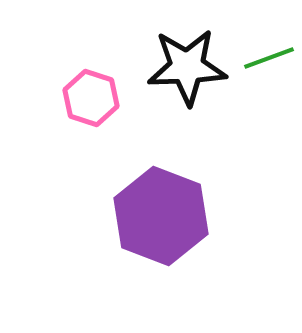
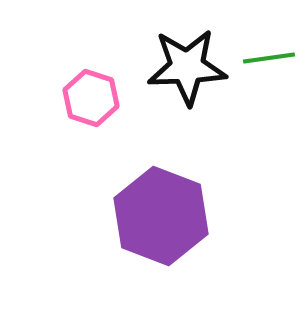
green line: rotated 12 degrees clockwise
